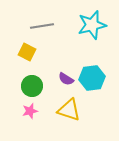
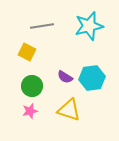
cyan star: moved 3 px left, 1 px down
purple semicircle: moved 1 px left, 2 px up
